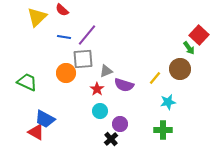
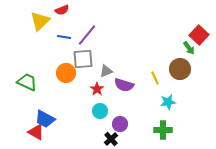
red semicircle: rotated 64 degrees counterclockwise
yellow triangle: moved 3 px right, 4 px down
yellow line: rotated 64 degrees counterclockwise
